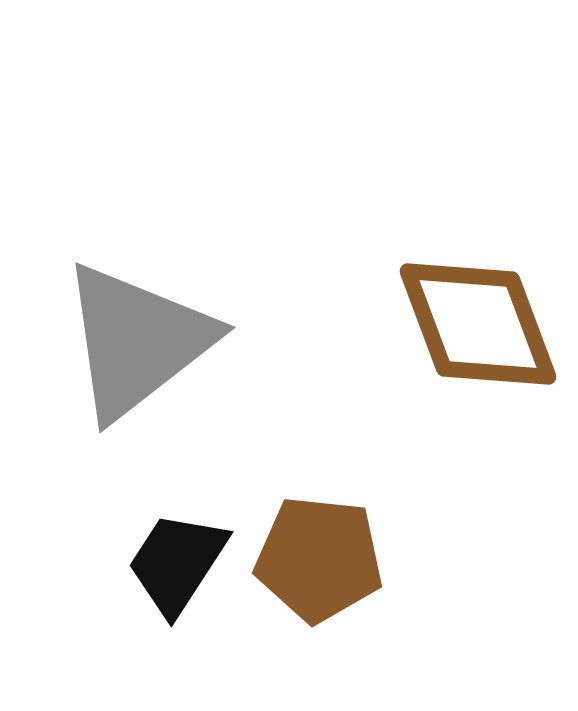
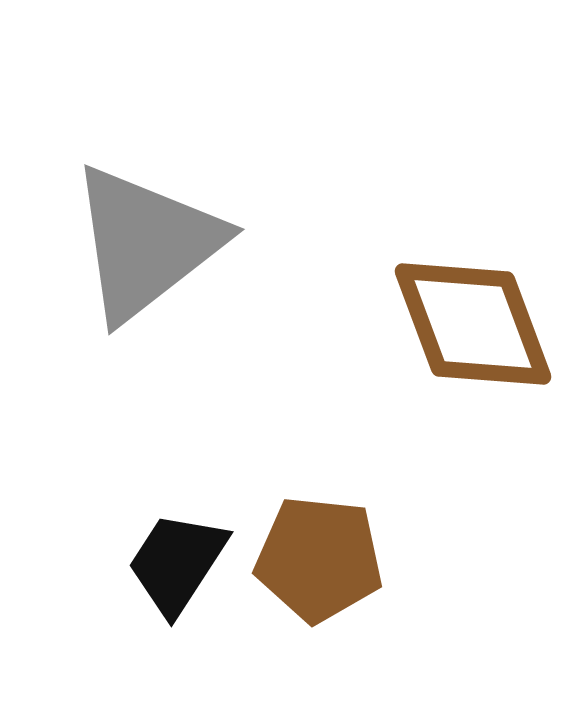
brown diamond: moved 5 px left
gray triangle: moved 9 px right, 98 px up
